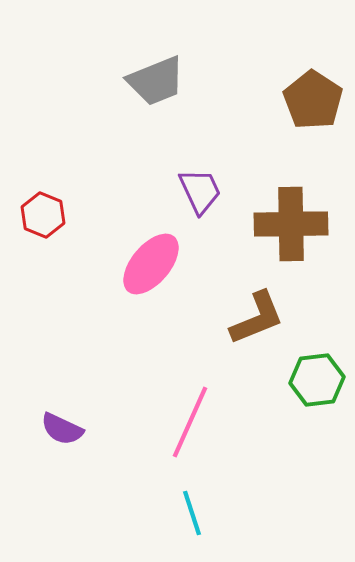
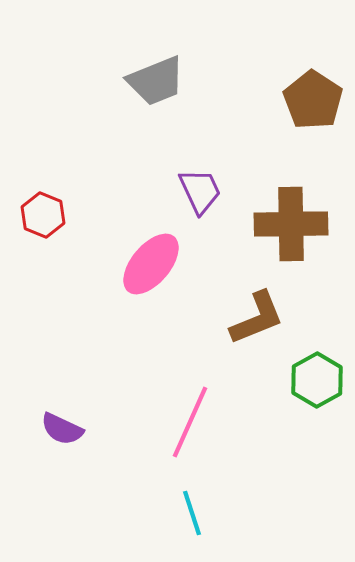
green hexagon: rotated 22 degrees counterclockwise
